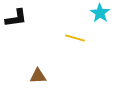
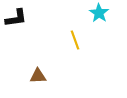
cyan star: moved 1 px left
yellow line: moved 2 px down; rotated 54 degrees clockwise
